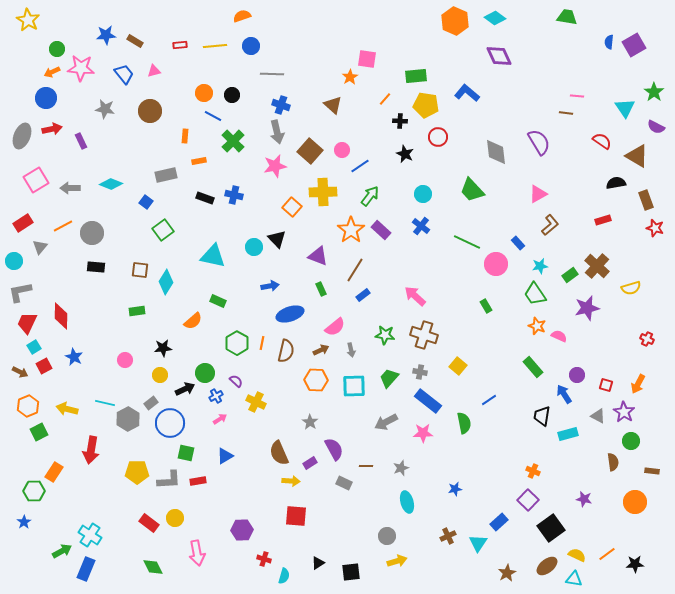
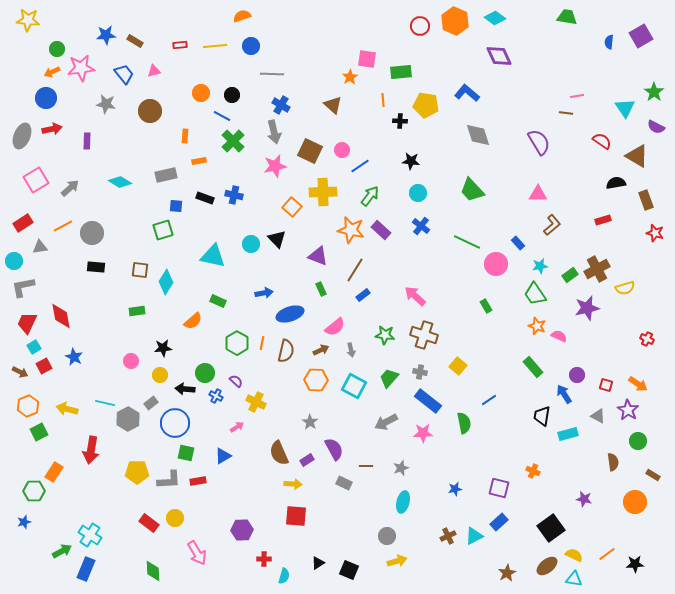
yellow star at (28, 20): rotated 25 degrees counterclockwise
purple square at (634, 45): moved 7 px right, 9 px up
pink star at (81, 68): rotated 12 degrees counterclockwise
green rectangle at (416, 76): moved 15 px left, 4 px up
orange circle at (204, 93): moved 3 px left
pink line at (577, 96): rotated 16 degrees counterclockwise
orange line at (385, 99): moved 2 px left, 1 px down; rotated 48 degrees counterclockwise
blue cross at (281, 105): rotated 12 degrees clockwise
gray star at (105, 109): moved 1 px right, 5 px up
blue line at (213, 116): moved 9 px right
gray arrow at (277, 132): moved 3 px left
red circle at (438, 137): moved 18 px left, 111 px up
purple rectangle at (81, 141): moved 6 px right; rotated 28 degrees clockwise
brown square at (310, 151): rotated 15 degrees counterclockwise
gray diamond at (496, 152): moved 18 px left, 17 px up; rotated 12 degrees counterclockwise
black star at (405, 154): moved 6 px right, 7 px down; rotated 18 degrees counterclockwise
cyan diamond at (111, 184): moved 9 px right, 2 px up; rotated 10 degrees clockwise
gray arrow at (70, 188): rotated 138 degrees clockwise
cyan circle at (423, 194): moved 5 px left, 1 px up
pink triangle at (538, 194): rotated 30 degrees clockwise
blue square at (146, 202): moved 30 px right, 4 px down; rotated 32 degrees counterclockwise
brown L-shape at (550, 225): moved 2 px right
red star at (655, 228): moved 5 px down
green square at (163, 230): rotated 20 degrees clockwise
orange star at (351, 230): rotated 24 degrees counterclockwise
gray triangle at (40, 247): rotated 42 degrees clockwise
cyan circle at (254, 247): moved 3 px left, 3 px up
brown cross at (597, 266): moved 3 px down; rotated 20 degrees clockwise
blue arrow at (270, 286): moved 6 px left, 7 px down
yellow semicircle at (631, 288): moved 6 px left
gray L-shape at (20, 292): moved 3 px right, 5 px up
red diamond at (61, 316): rotated 12 degrees counterclockwise
pink circle at (125, 360): moved 6 px right, 1 px down
orange arrow at (638, 384): rotated 84 degrees counterclockwise
cyan square at (354, 386): rotated 30 degrees clockwise
black arrow at (185, 389): rotated 150 degrees counterclockwise
blue cross at (216, 396): rotated 32 degrees counterclockwise
purple star at (624, 412): moved 4 px right, 2 px up
pink arrow at (220, 419): moved 17 px right, 8 px down
blue circle at (170, 423): moved 5 px right
green circle at (631, 441): moved 7 px right
blue triangle at (225, 456): moved 2 px left
purple rectangle at (310, 463): moved 3 px left, 3 px up
brown rectangle at (652, 471): moved 1 px right, 4 px down; rotated 24 degrees clockwise
yellow arrow at (291, 481): moved 2 px right, 3 px down
purple square at (528, 500): moved 29 px left, 12 px up; rotated 30 degrees counterclockwise
cyan ellipse at (407, 502): moved 4 px left; rotated 30 degrees clockwise
blue star at (24, 522): rotated 16 degrees clockwise
cyan triangle at (478, 543): moved 4 px left, 7 px up; rotated 30 degrees clockwise
pink arrow at (197, 553): rotated 20 degrees counterclockwise
yellow semicircle at (577, 555): moved 3 px left
red cross at (264, 559): rotated 16 degrees counterclockwise
green diamond at (153, 567): moved 4 px down; rotated 25 degrees clockwise
black square at (351, 572): moved 2 px left, 2 px up; rotated 30 degrees clockwise
